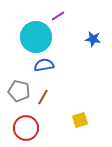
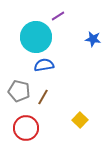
yellow square: rotated 28 degrees counterclockwise
